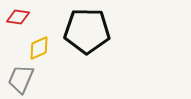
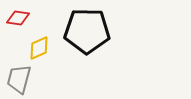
red diamond: moved 1 px down
gray trapezoid: moved 2 px left; rotated 8 degrees counterclockwise
